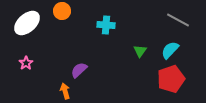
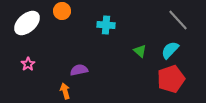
gray line: rotated 20 degrees clockwise
green triangle: rotated 24 degrees counterclockwise
pink star: moved 2 px right, 1 px down
purple semicircle: rotated 30 degrees clockwise
